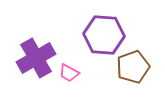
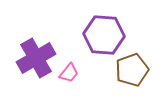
brown pentagon: moved 1 px left, 3 px down
pink trapezoid: rotated 80 degrees counterclockwise
